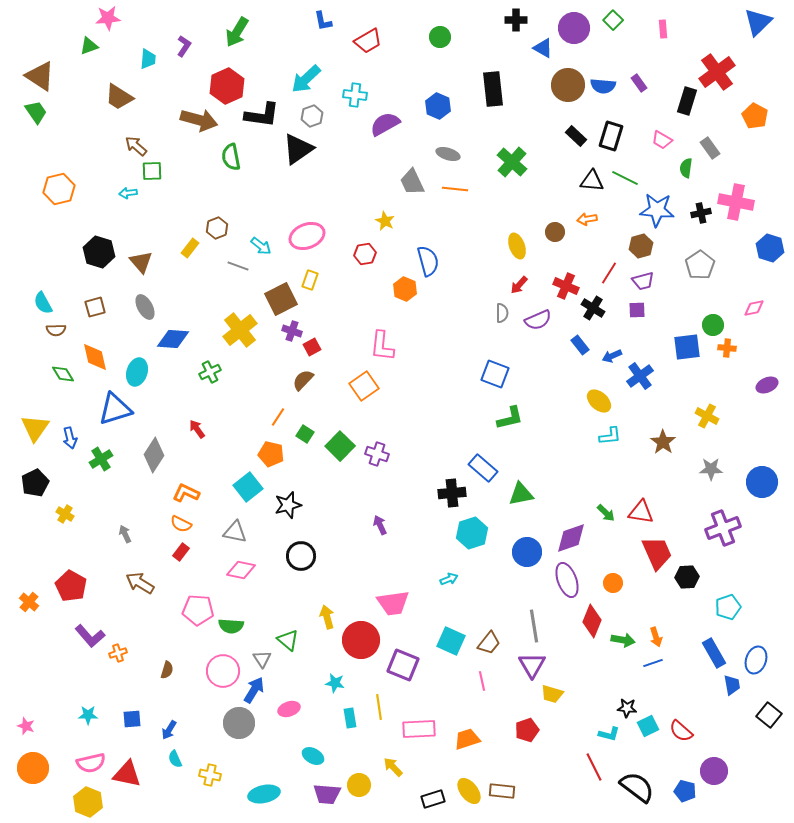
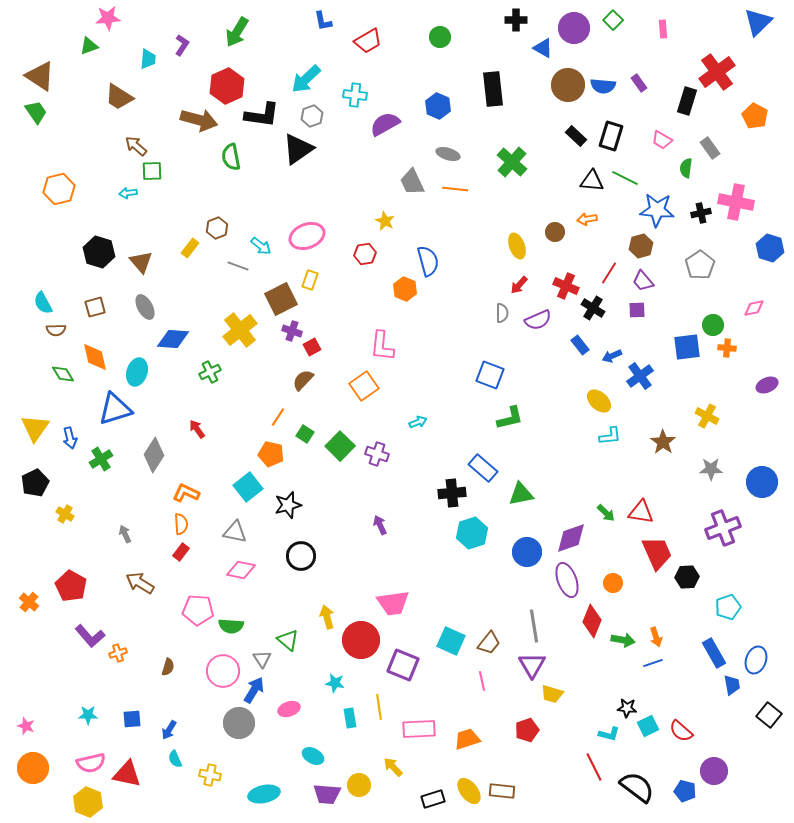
purple L-shape at (184, 46): moved 2 px left, 1 px up
purple trapezoid at (643, 281): rotated 65 degrees clockwise
blue square at (495, 374): moved 5 px left, 1 px down
orange semicircle at (181, 524): rotated 120 degrees counterclockwise
cyan arrow at (449, 579): moved 31 px left, 157 px up
brown semicircle at (167, 670): moved 1 px right, 3 px up
